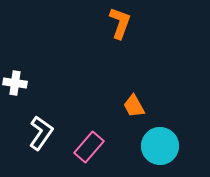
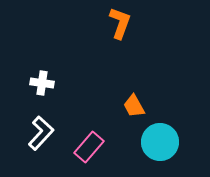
white cross: moved 27 px right
white L-shape: rotated 8 degrees clockwise
cyan circle: moved 4 px up
